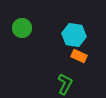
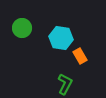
cyan hexagon: moved 13 px left, 3 px down
orange rectangle: moved 1 px right; rotated 35 degrees clockwise
